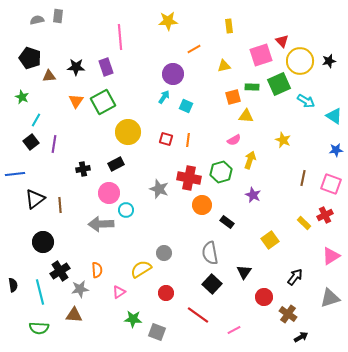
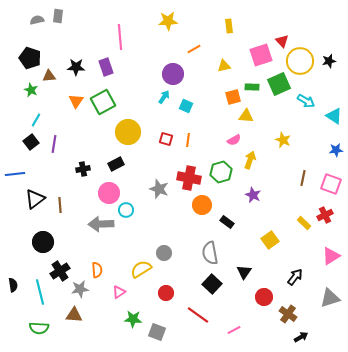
green star at (22, 97): moved 9 px right, 7 px up
